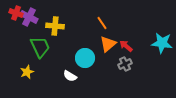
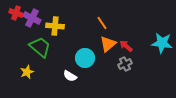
purple cross: moved 3 px right, 1 px down
green trapezoid: rotated 25 degrees counterclockwise
